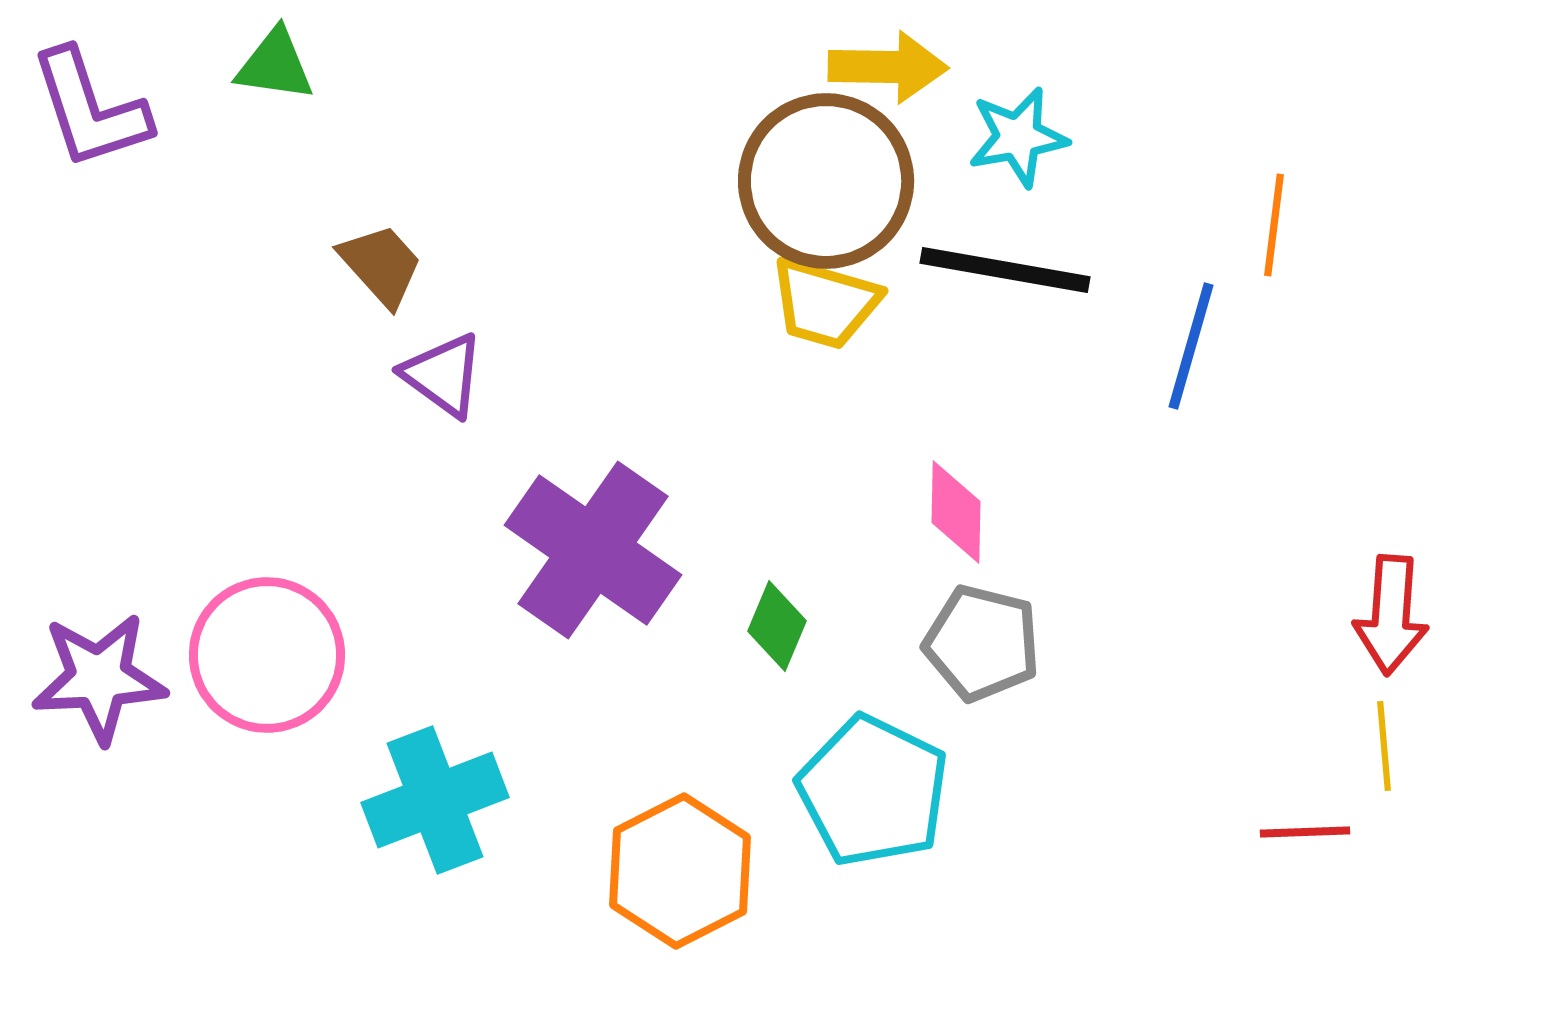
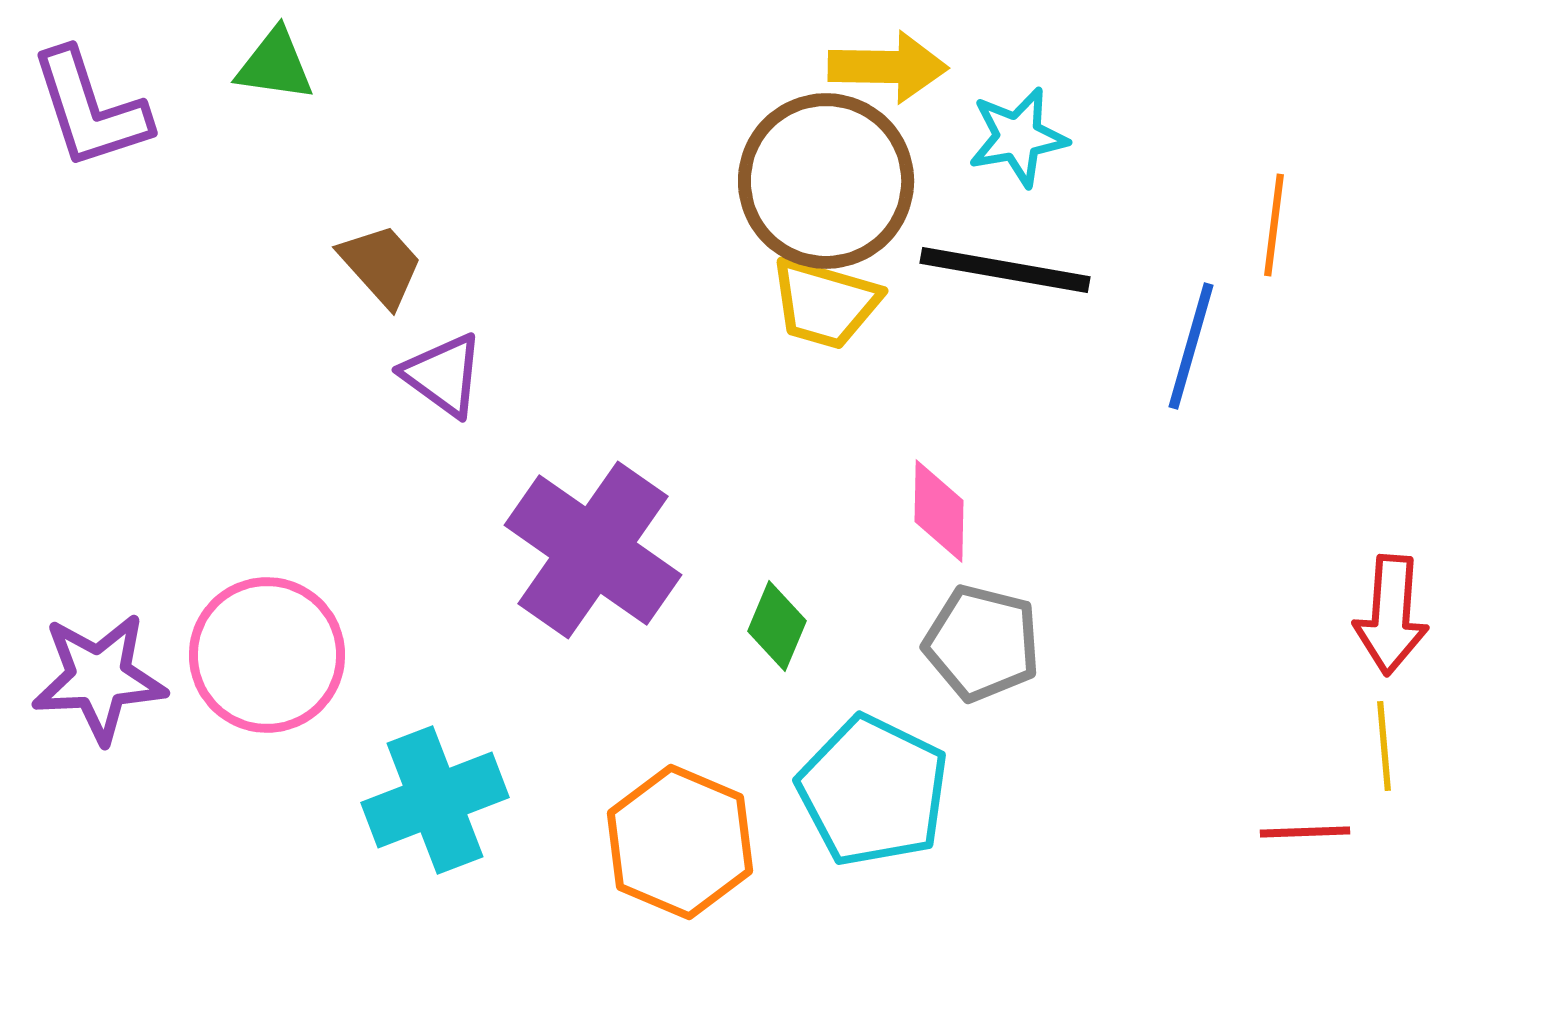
pink diamond: moved 17 px left, 1 px up
orange hexagon: moved 29 px up; rotated 10 degrees counterclockwise
